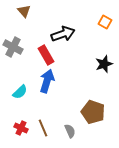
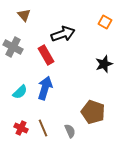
brown triangle: moved 4 px down
blue arrow: moved 2 px left, 7 px down
